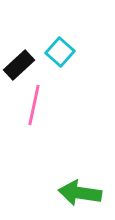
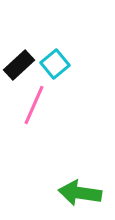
cyan square: moved 5 px left, 12 px down; rotated 8 degrees clockwise
pink line: rotated 12 degrees clockwise
